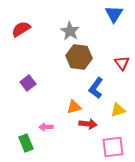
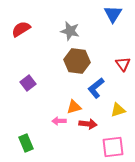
blue triangle: moved 1 px left
gray star: rotated 18 degrees counterclockwise
brown hexagon: moved 2 px left, 4 px down
red triangle: moved 1 px right, 1 px down
blue L-shape: rotated 15 degrees clockwise
pink arrow: moved 13 px right, 6 px up
